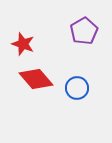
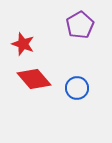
purple pentagon: moved 4 px left, 6 px up
red diamond: moved 2 px left
